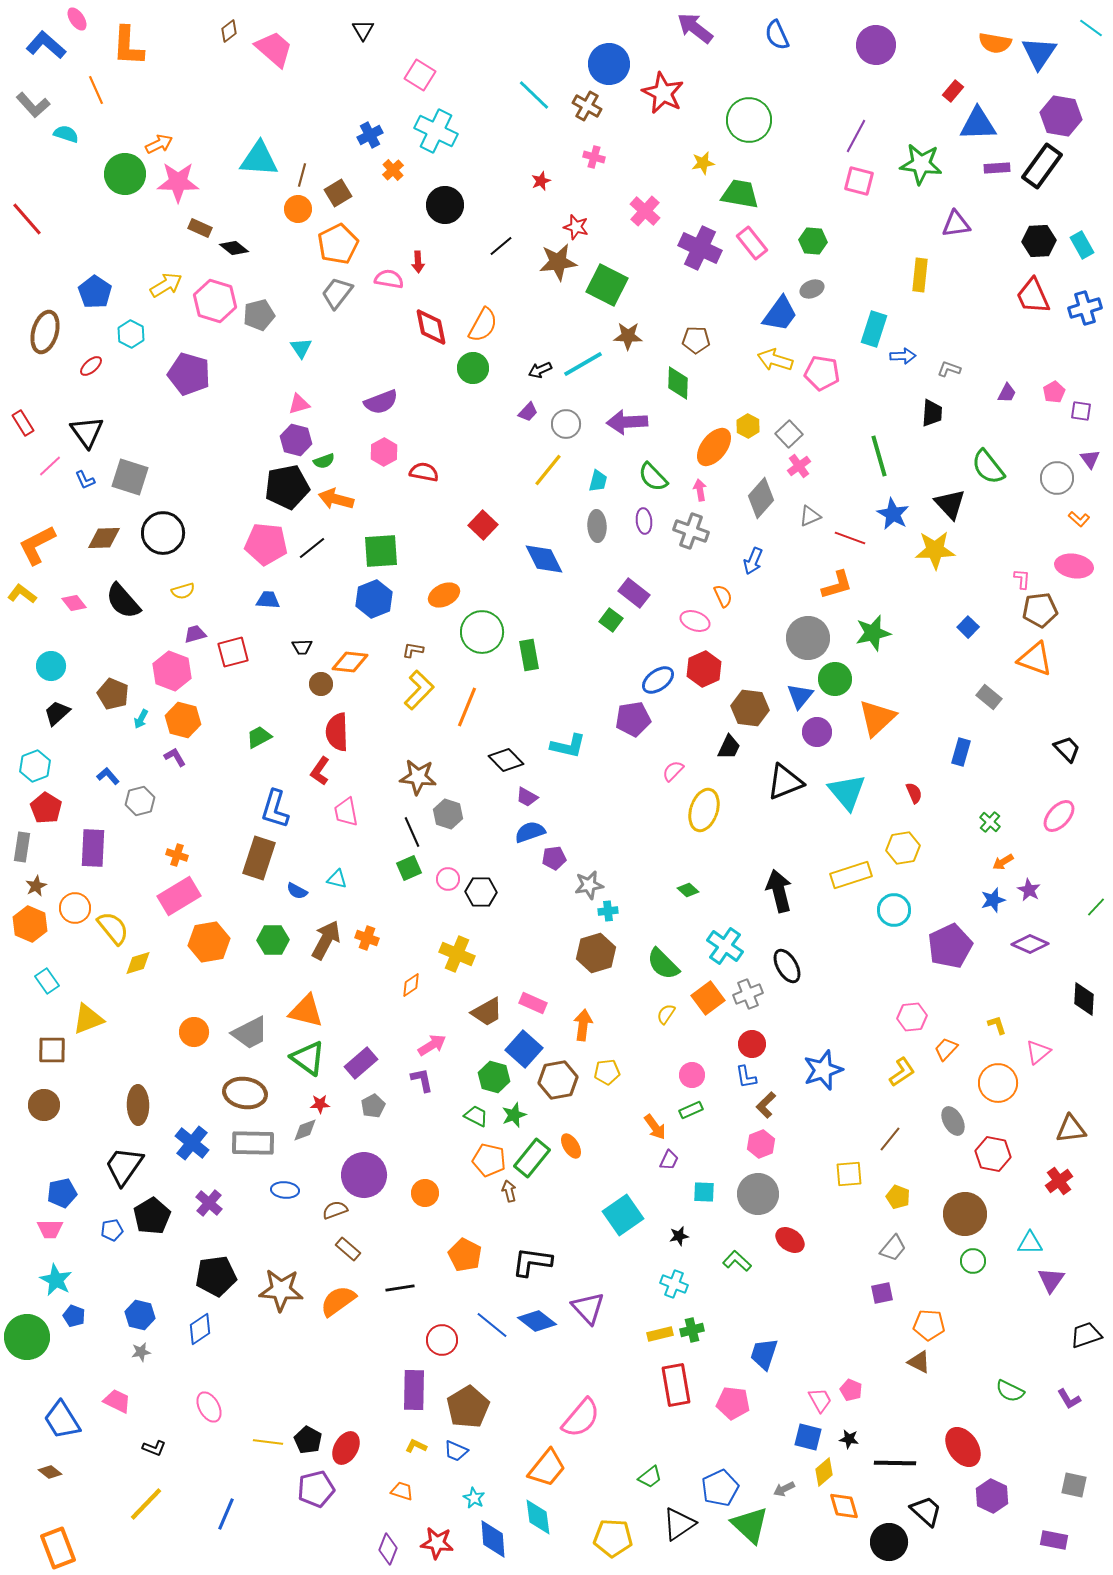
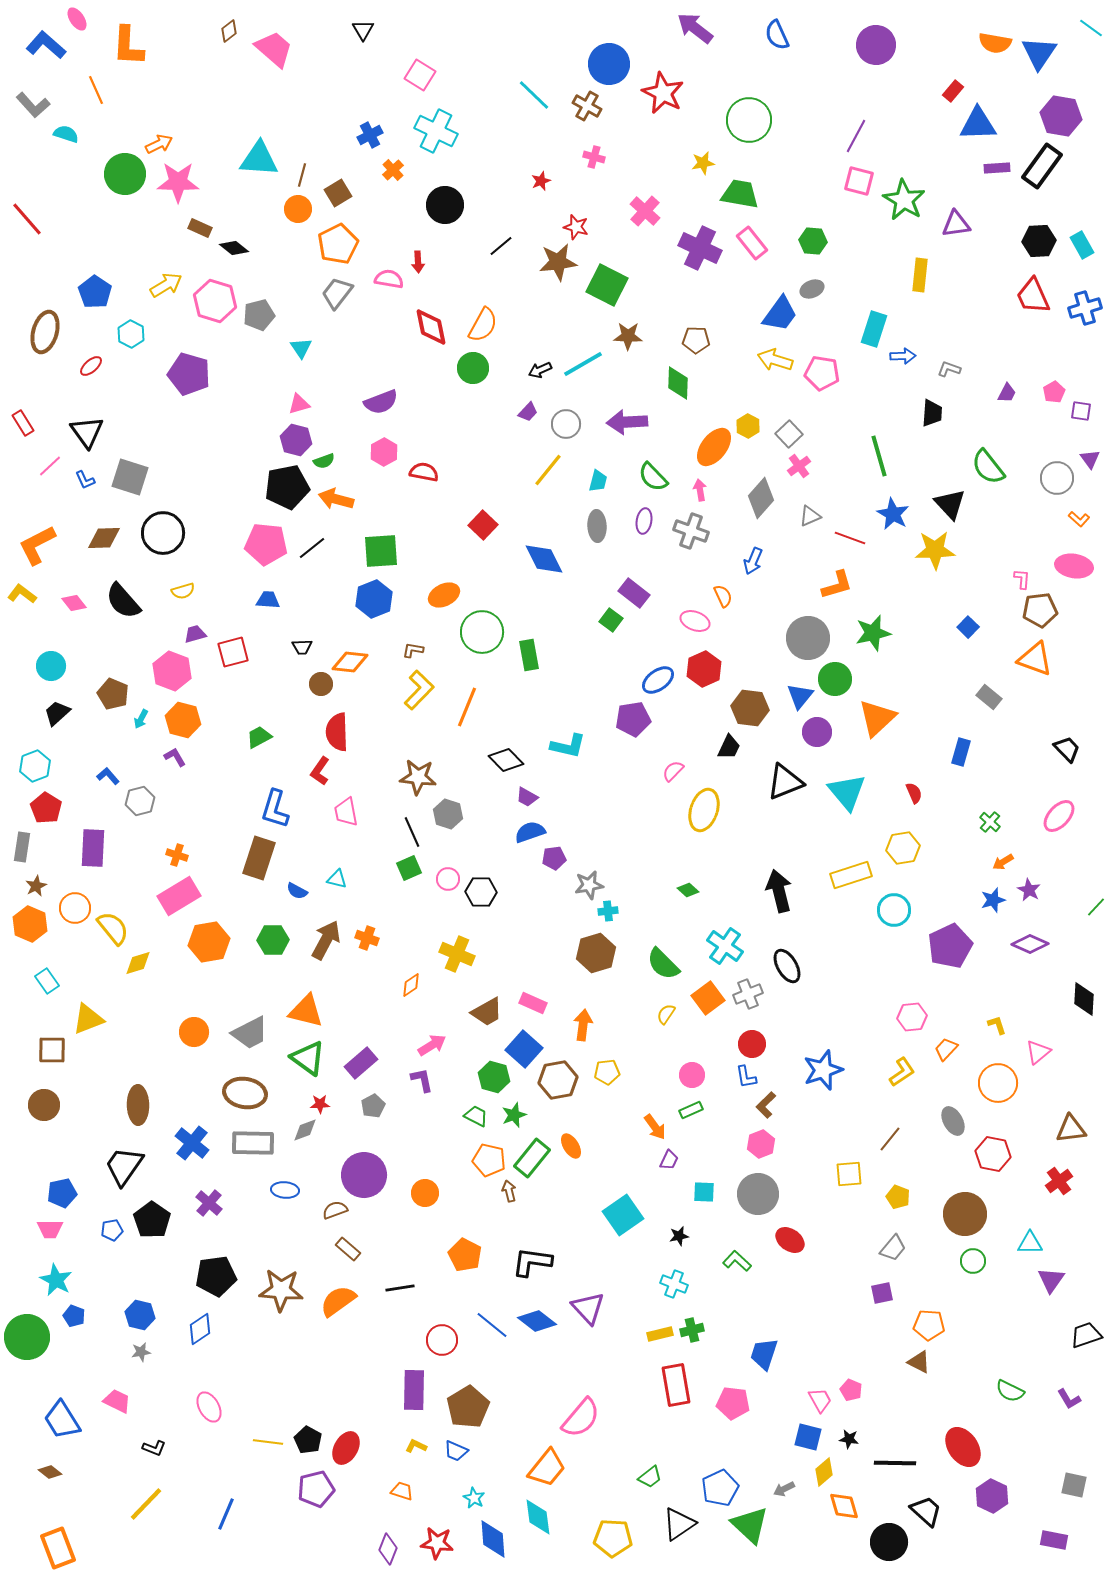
green star at (921, 164): moved 17 px left, 36 px down; rotated 24 degrees clockwise
purple ellipse at (644, 521): rotated 15 degrees clockwise
black pentagon at (152, 1216): moved 4 px down; rotated 6 degrees counterclockwise
